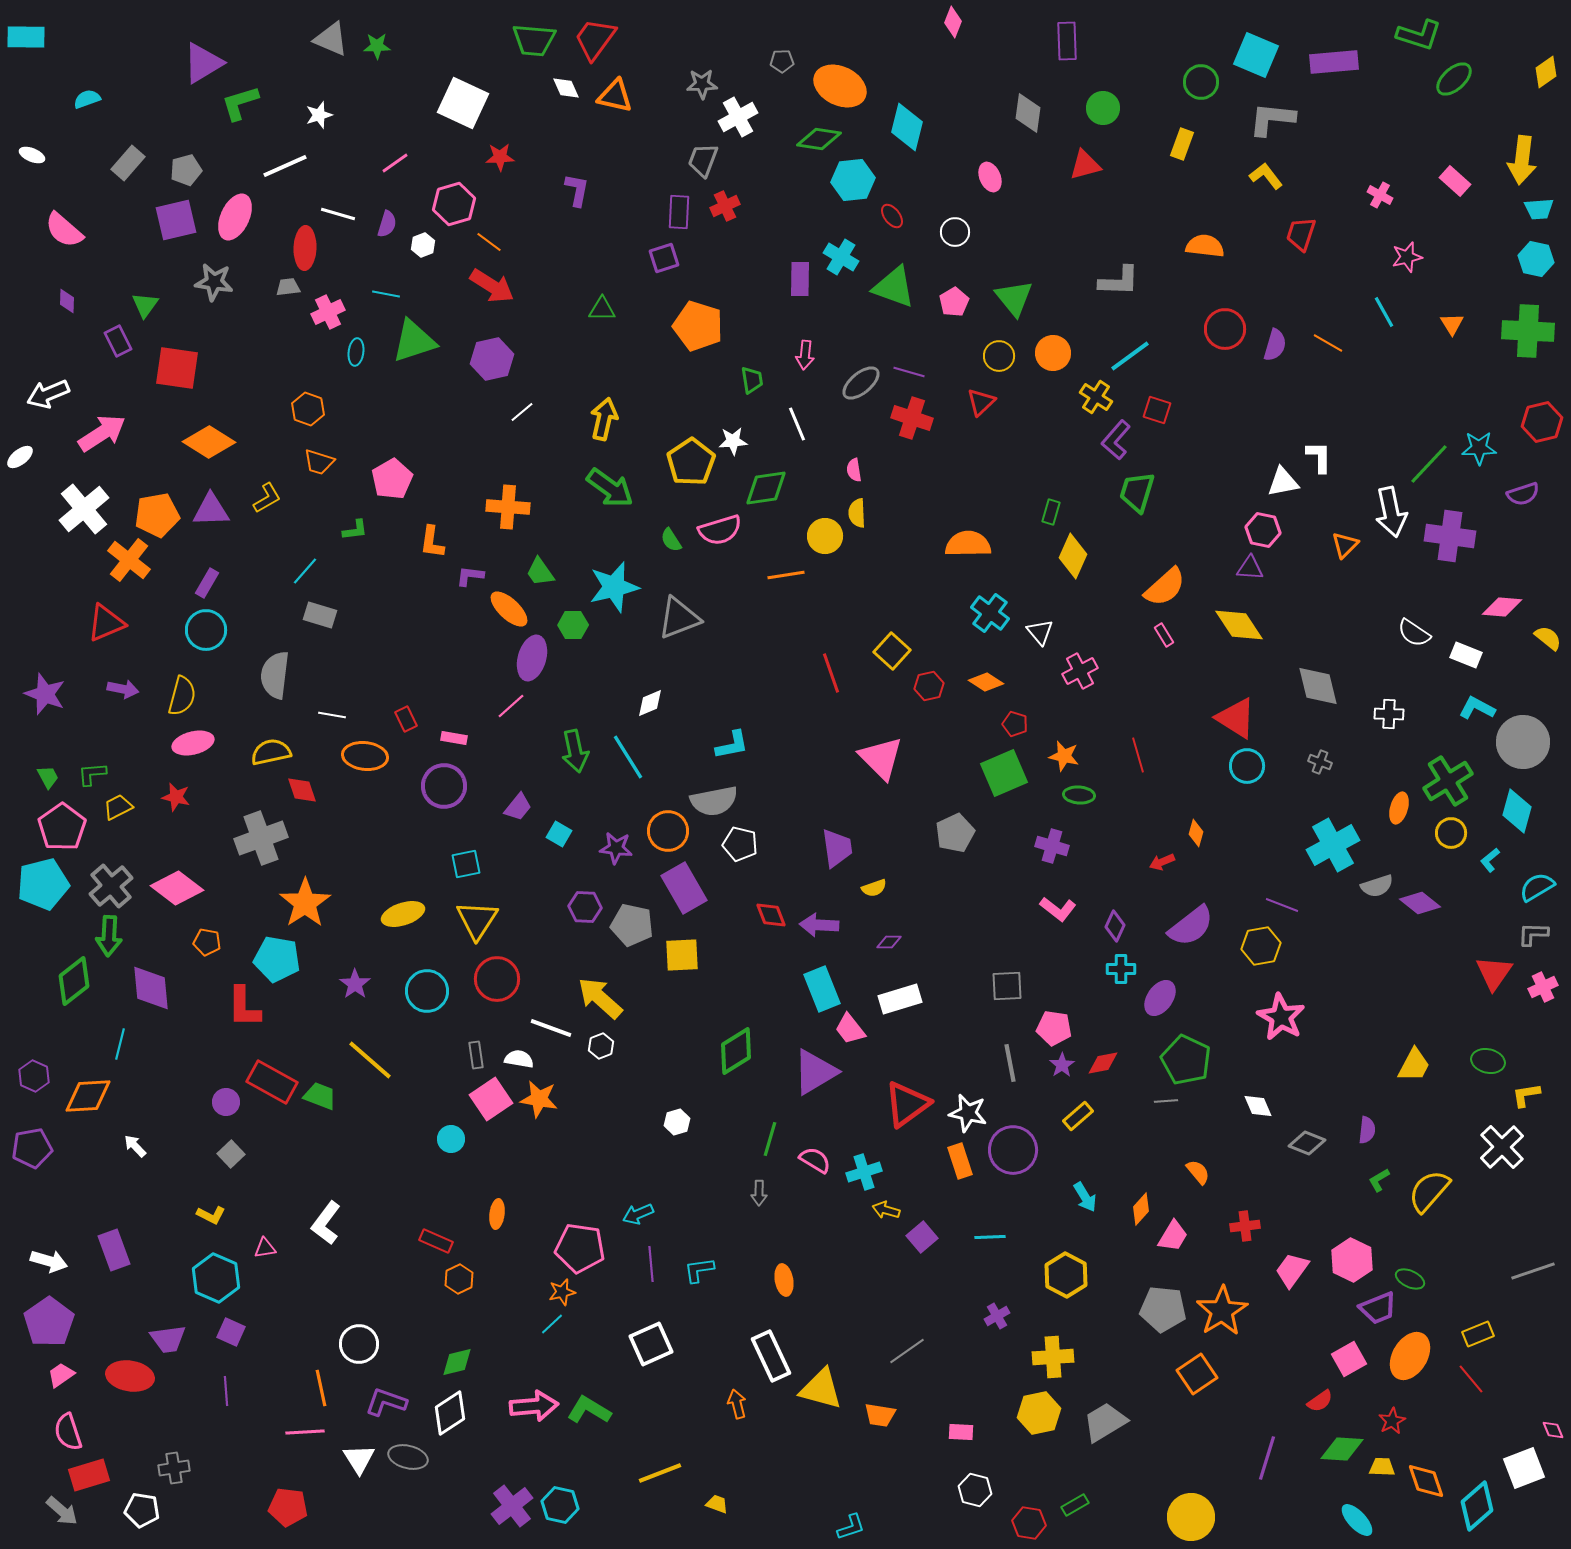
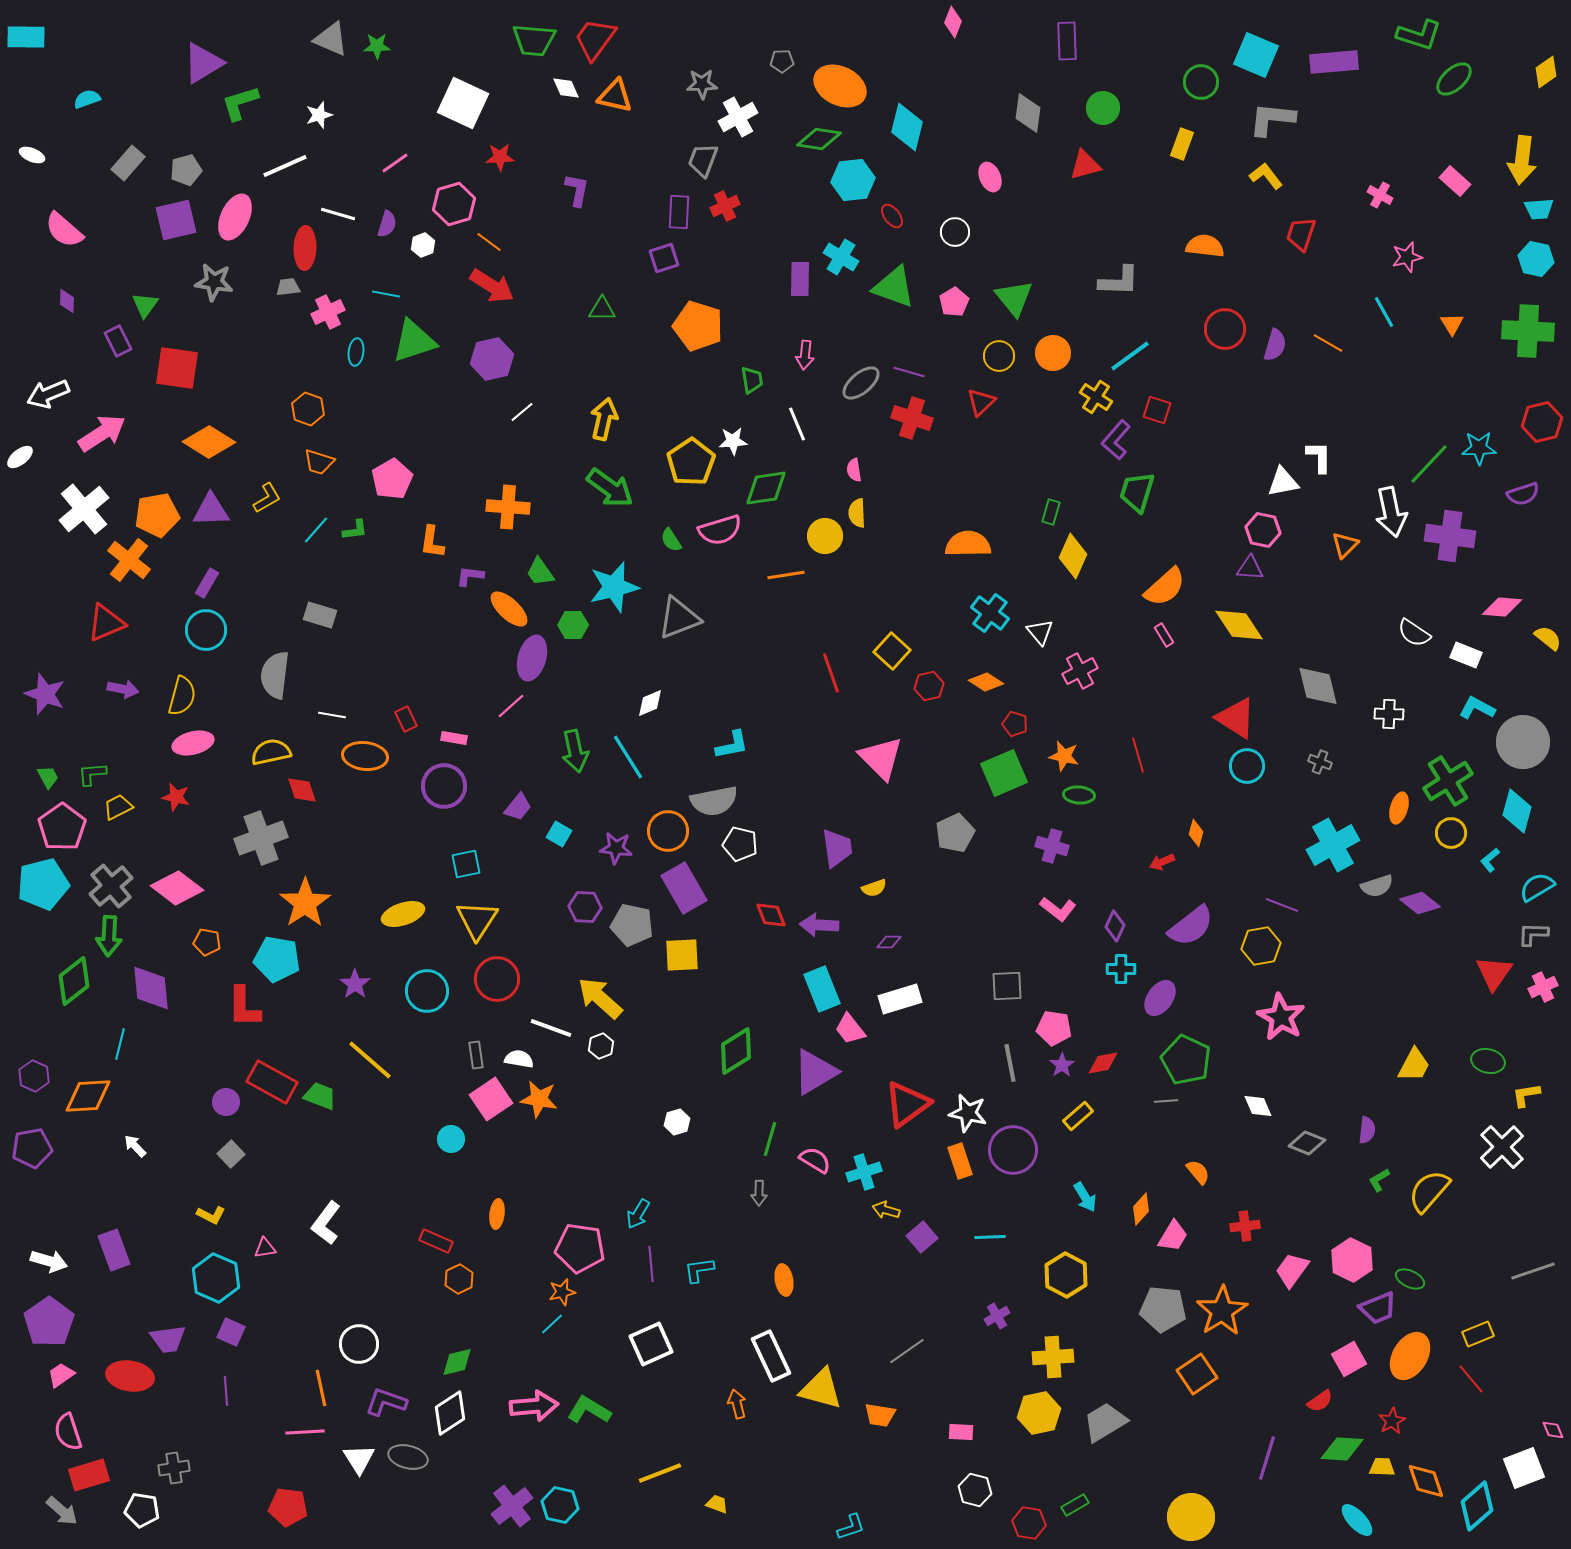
cyan line at (305, 571): moved 11 px right, 41 px up
cyan arrow at (638, 1214): rotated 36 degrees counterclockwise
